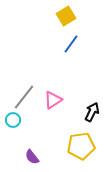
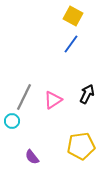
yellow square: moved 7 px right; rotated 30 degrees counterclockwise
gray line: rotated 12 degrees counterclockwise
black arrow: moved 5 px left, 18 px up
cyan circle: moved 1 px left, 1 px down
